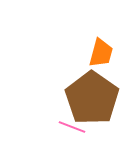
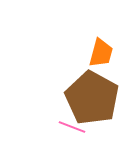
brown pentagon: rotated 6 degrees counterclockwise
